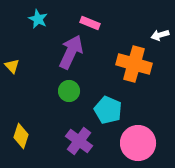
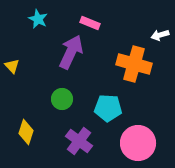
green circle: moved 7 px left, 8 px down
cyan pentagon: moved 2 px up; rotated 20 degrees counterclockwise
yellow diamond: moved 5 px right, 4 px up
